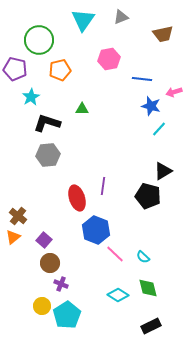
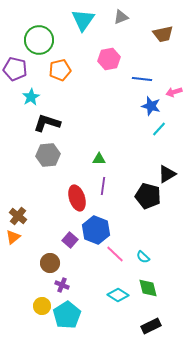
green triangle: moved 17 px right, 50 px down
black triangle: moved 4 px right, 3 px down
purple square: moved 26 px right
purple cross: moved 1 px right, 1 px down
